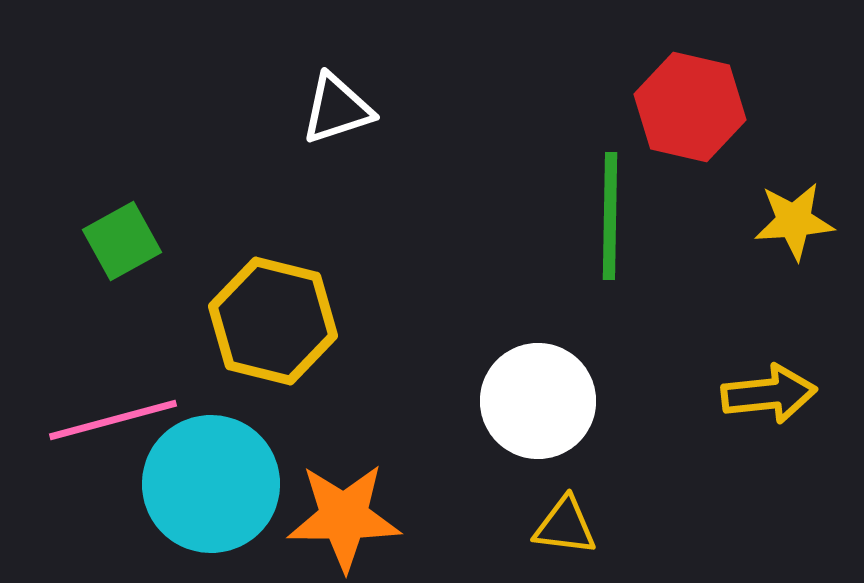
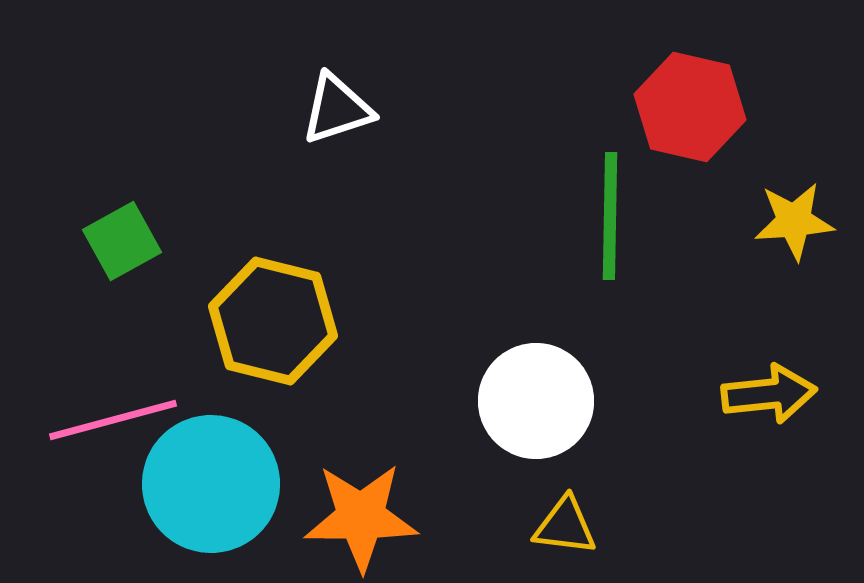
white circle: moved 2 px left
orange star: moved 17 px right
